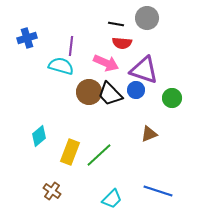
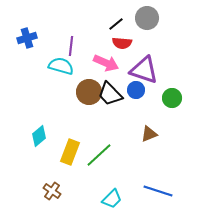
black line: rotated 49 degrees counterclockwise
